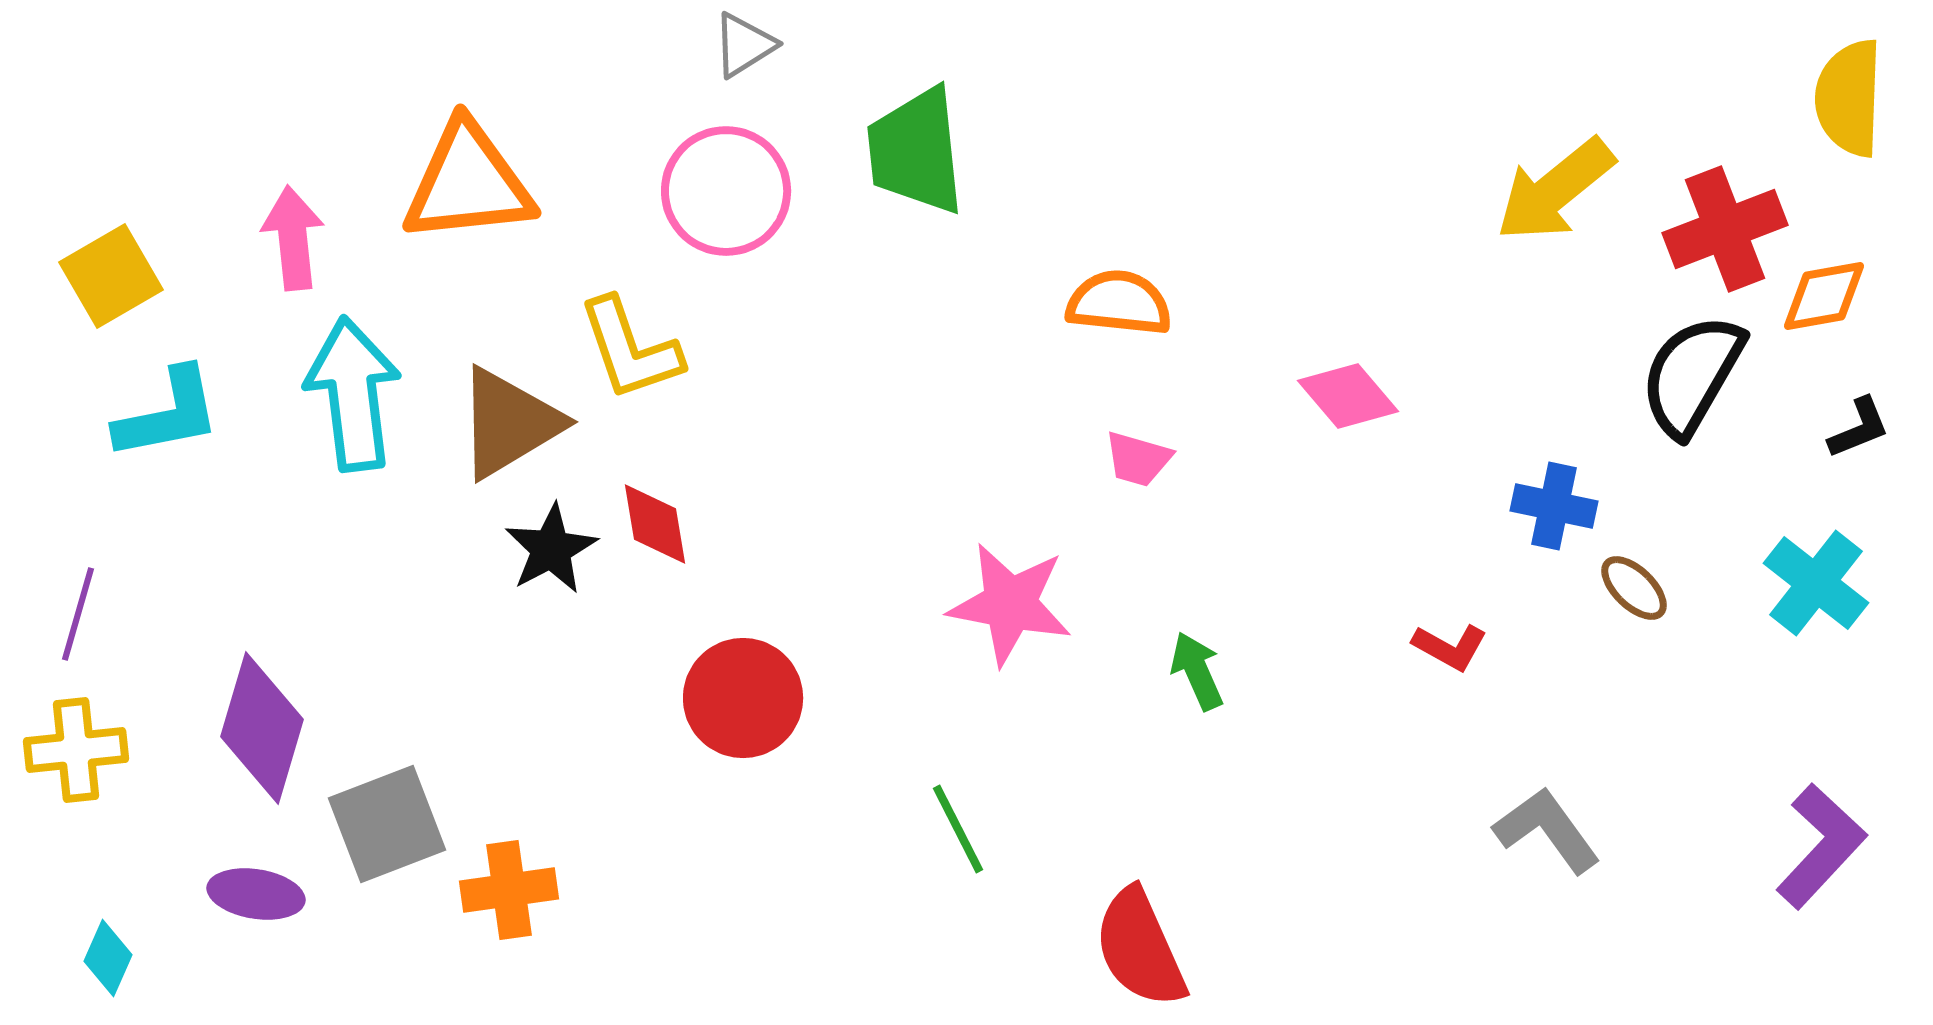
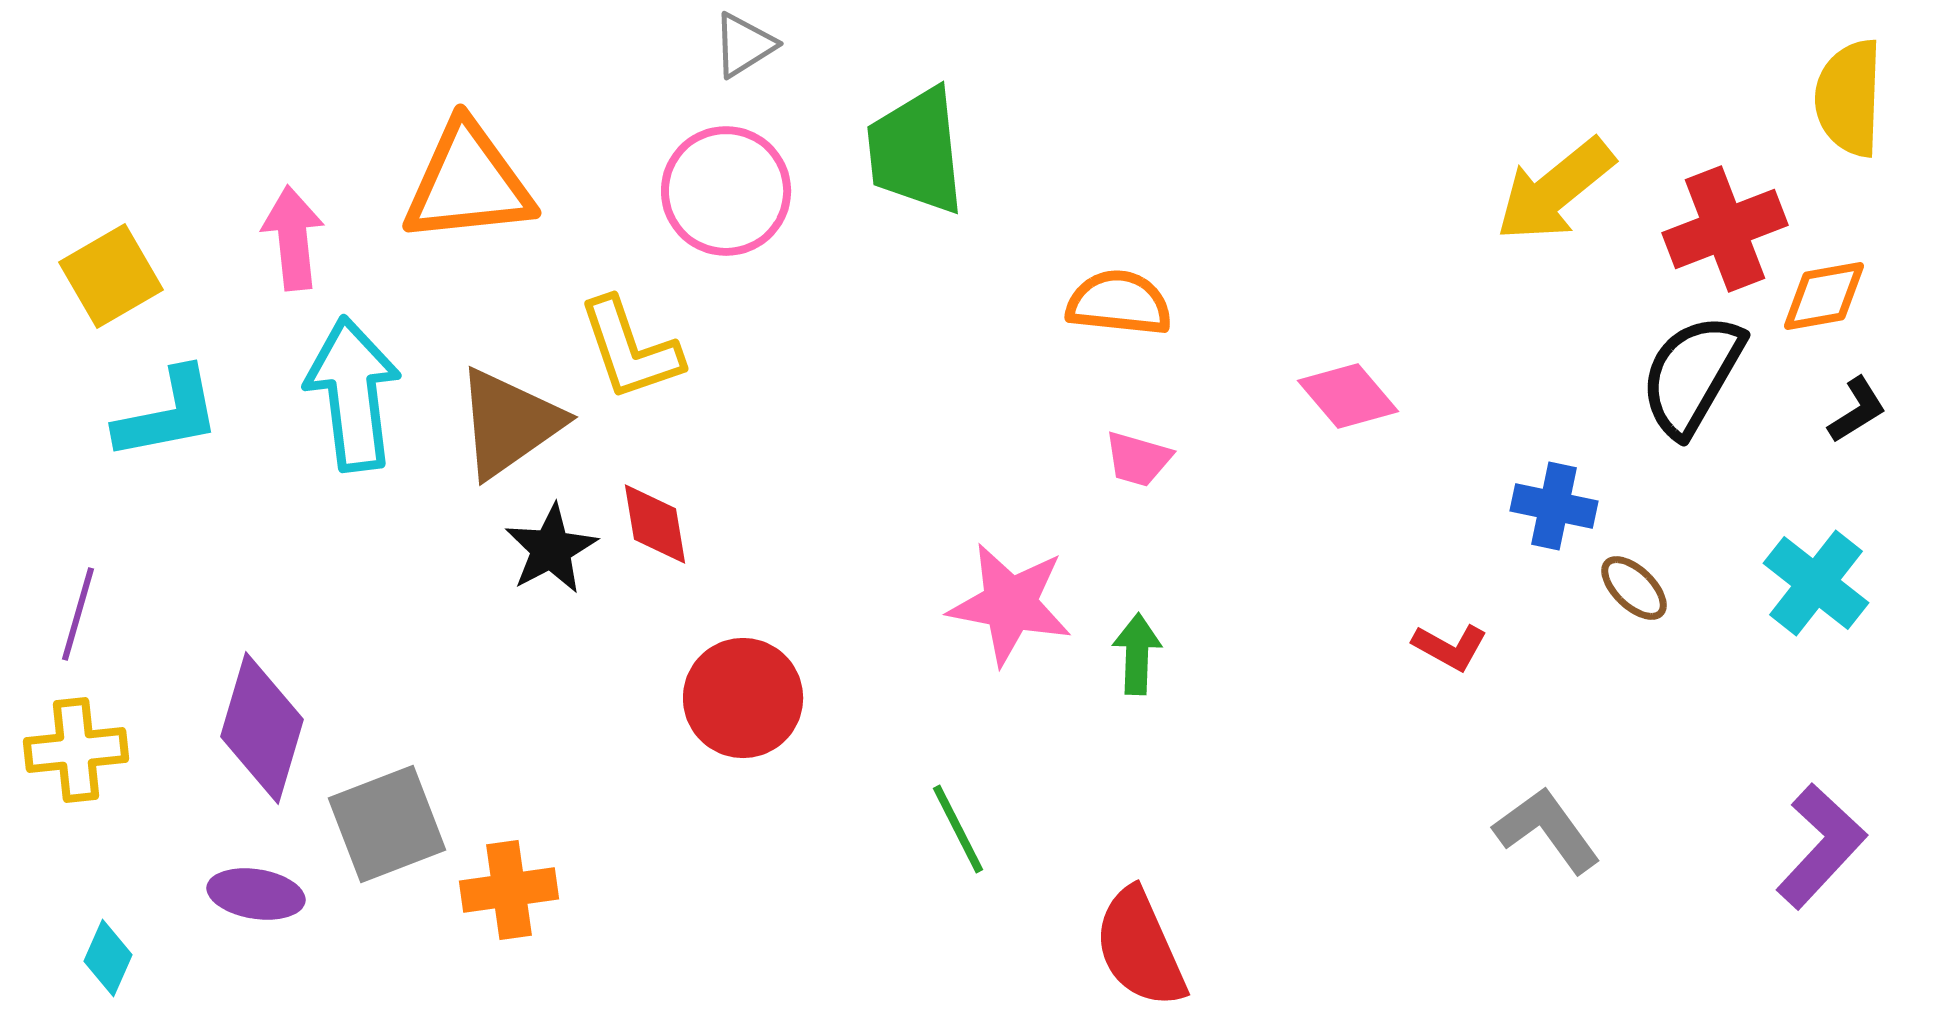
brown triangle: rotated 4 degrees counterclockwise
black L-shape: moved 2 px left, 18 px up; rotated 10 degrees counterclockwise
green arrow: moved 60 px left, 17 px up; rotated 26 degrees clockwise
